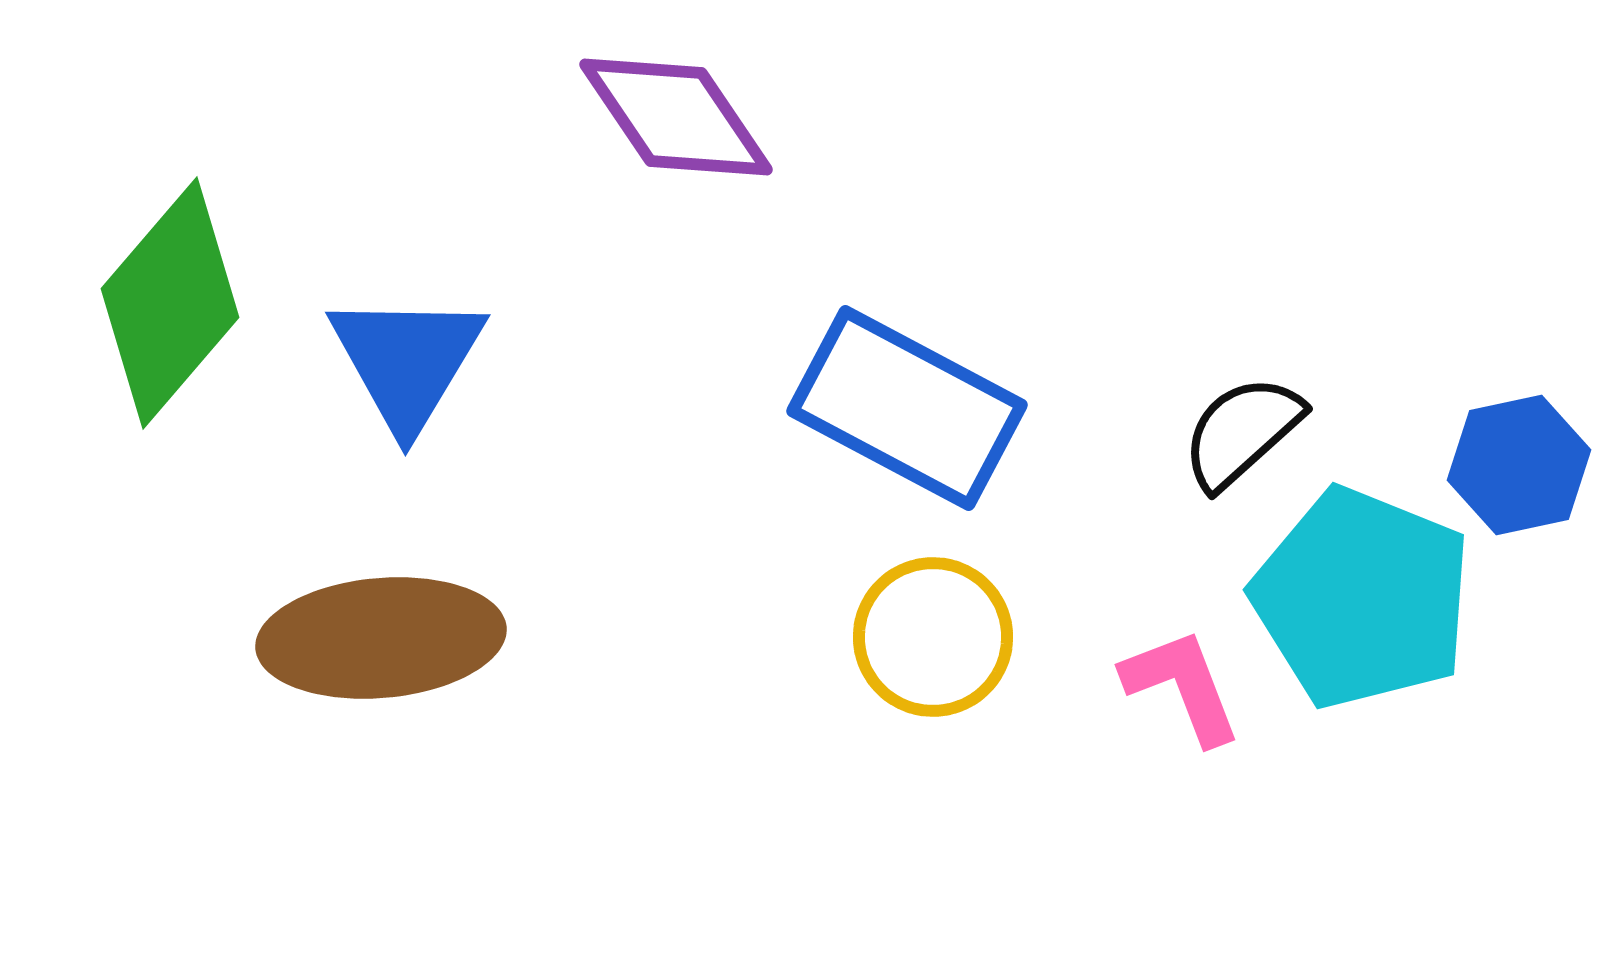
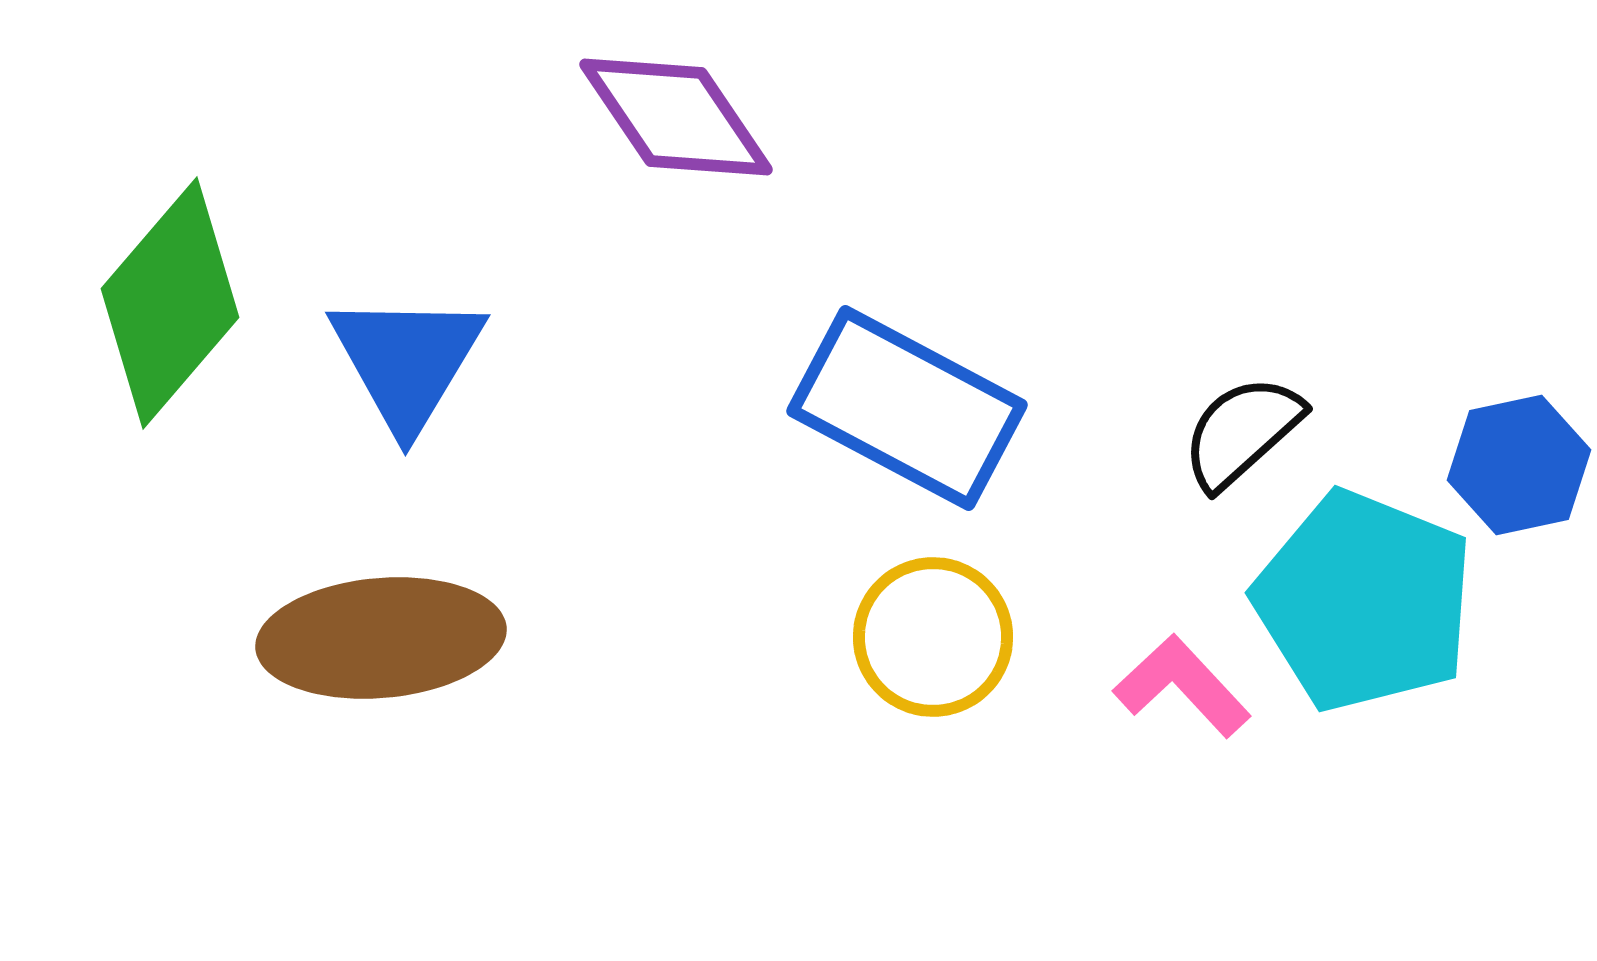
cyan pentagon: moved 2 px right, 3 px down
pink L-shape: rotated 22 degrees counterclockwise
